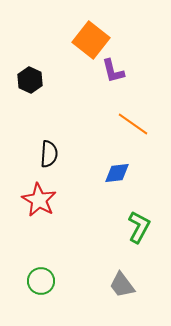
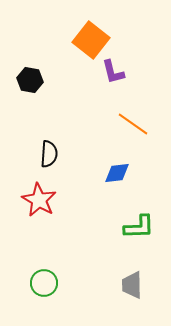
purple L-shape: moved 1 px down
black hexagon: rotated 15 degrees counterclockwise
green L-shape: rotated 60 degrees clockwise
green circle: moved 3 px right, 2 px down
gray trapezoid: moved 10 px right; rotated 36 degrees clockwise
